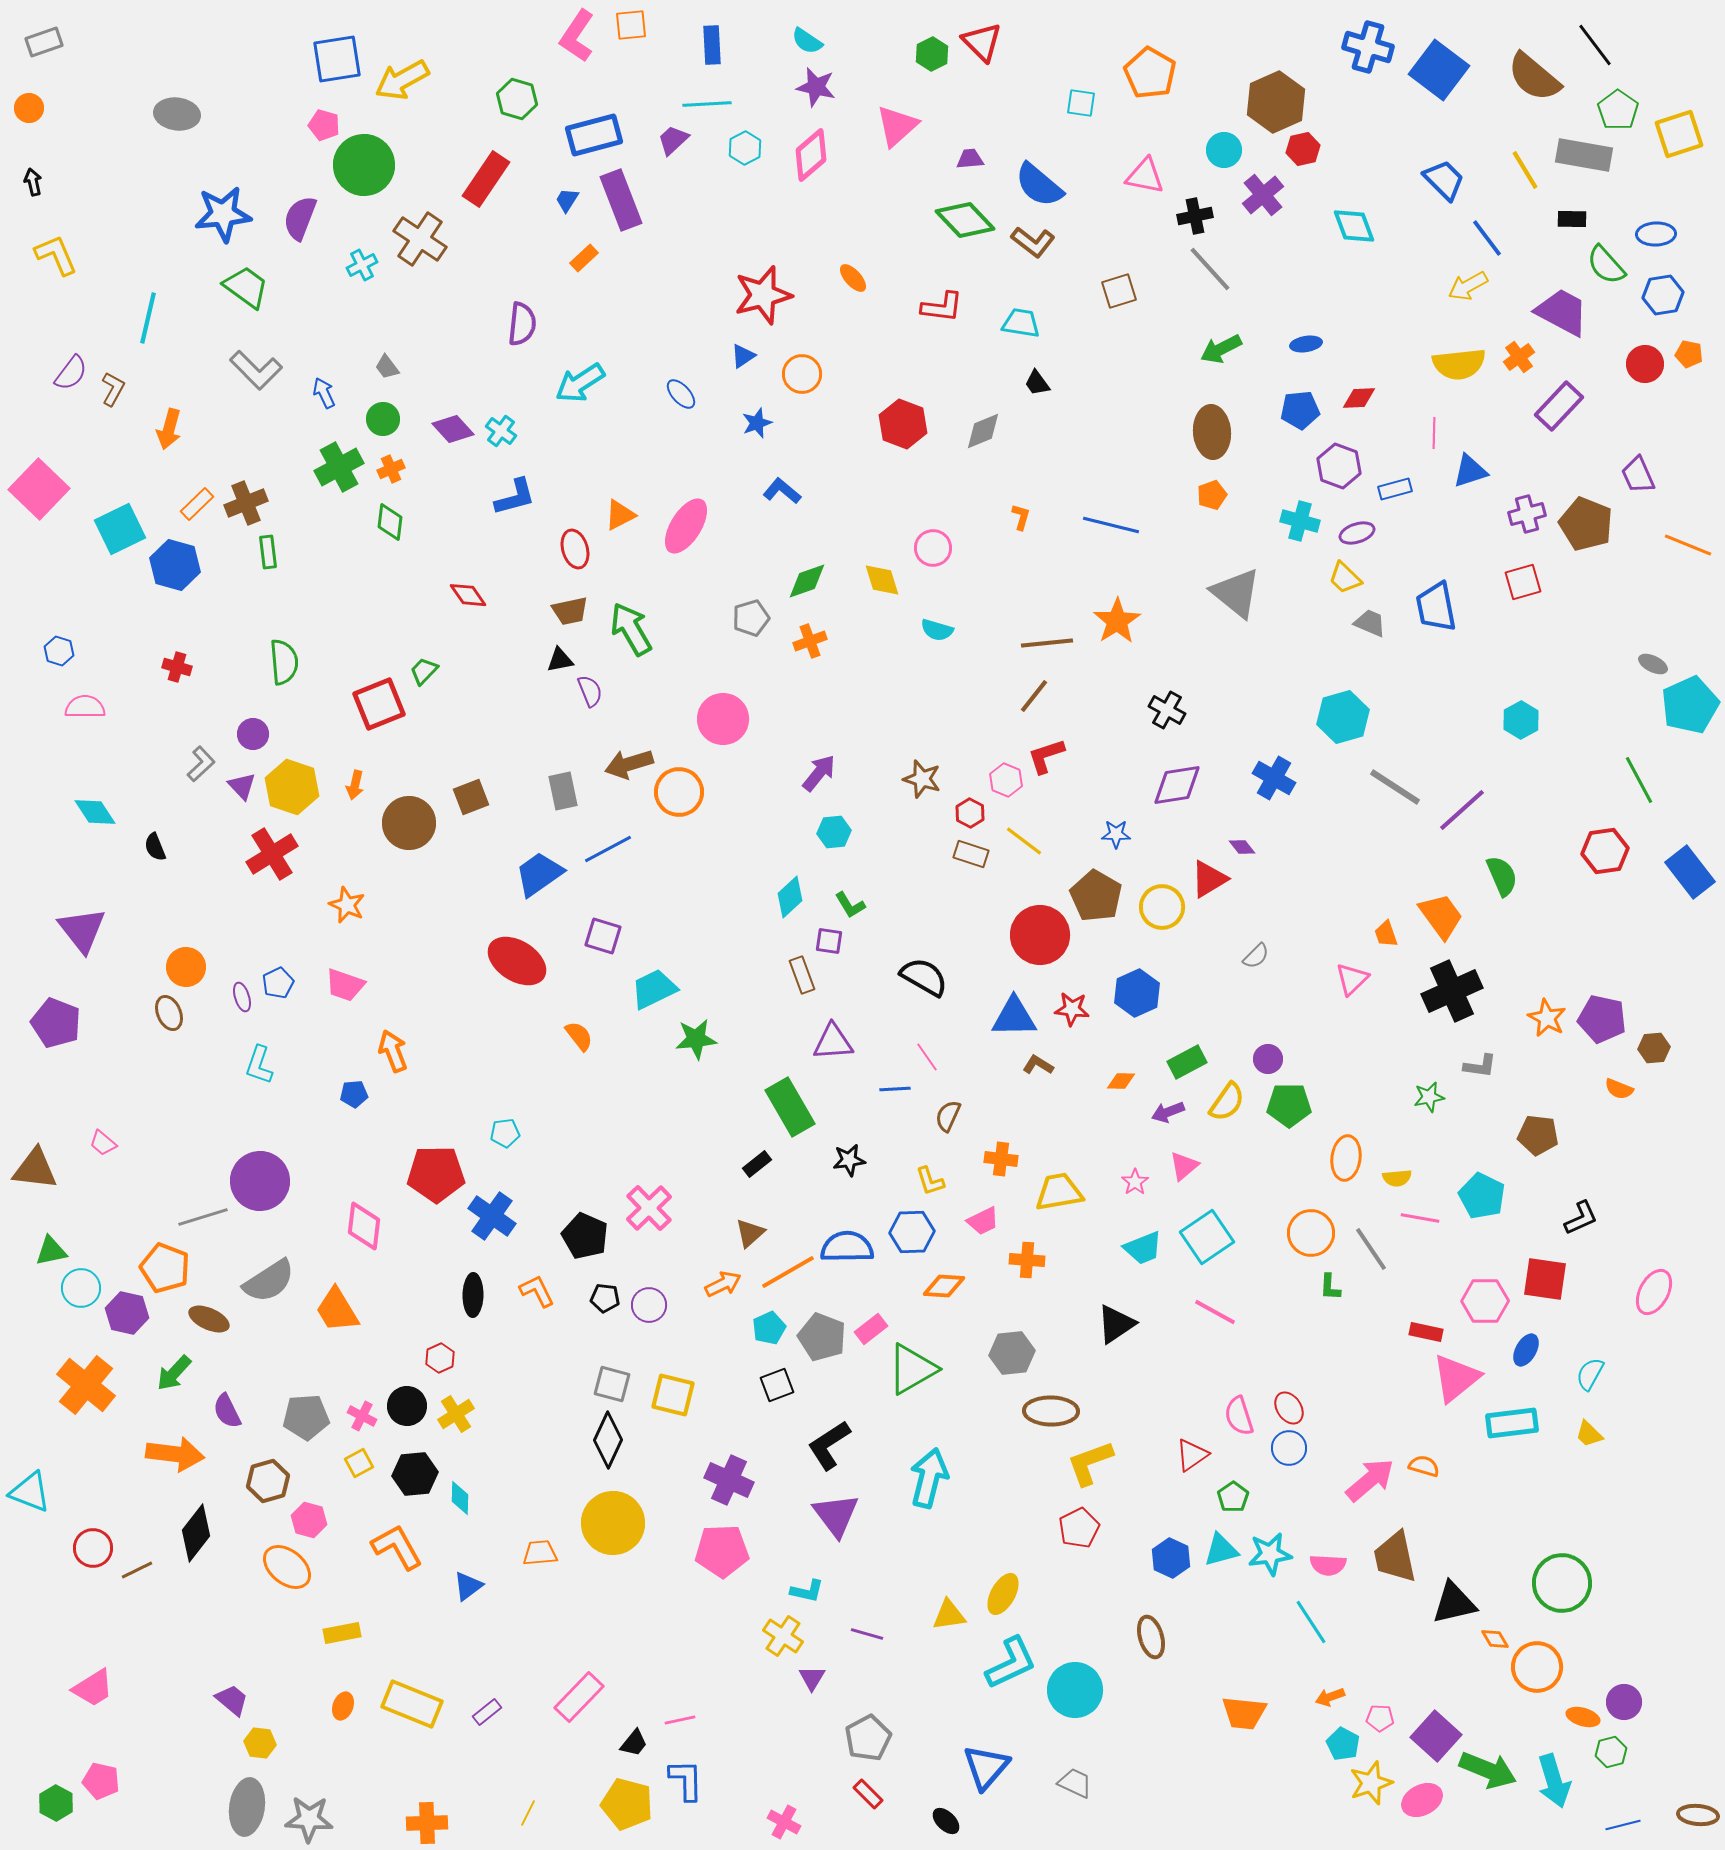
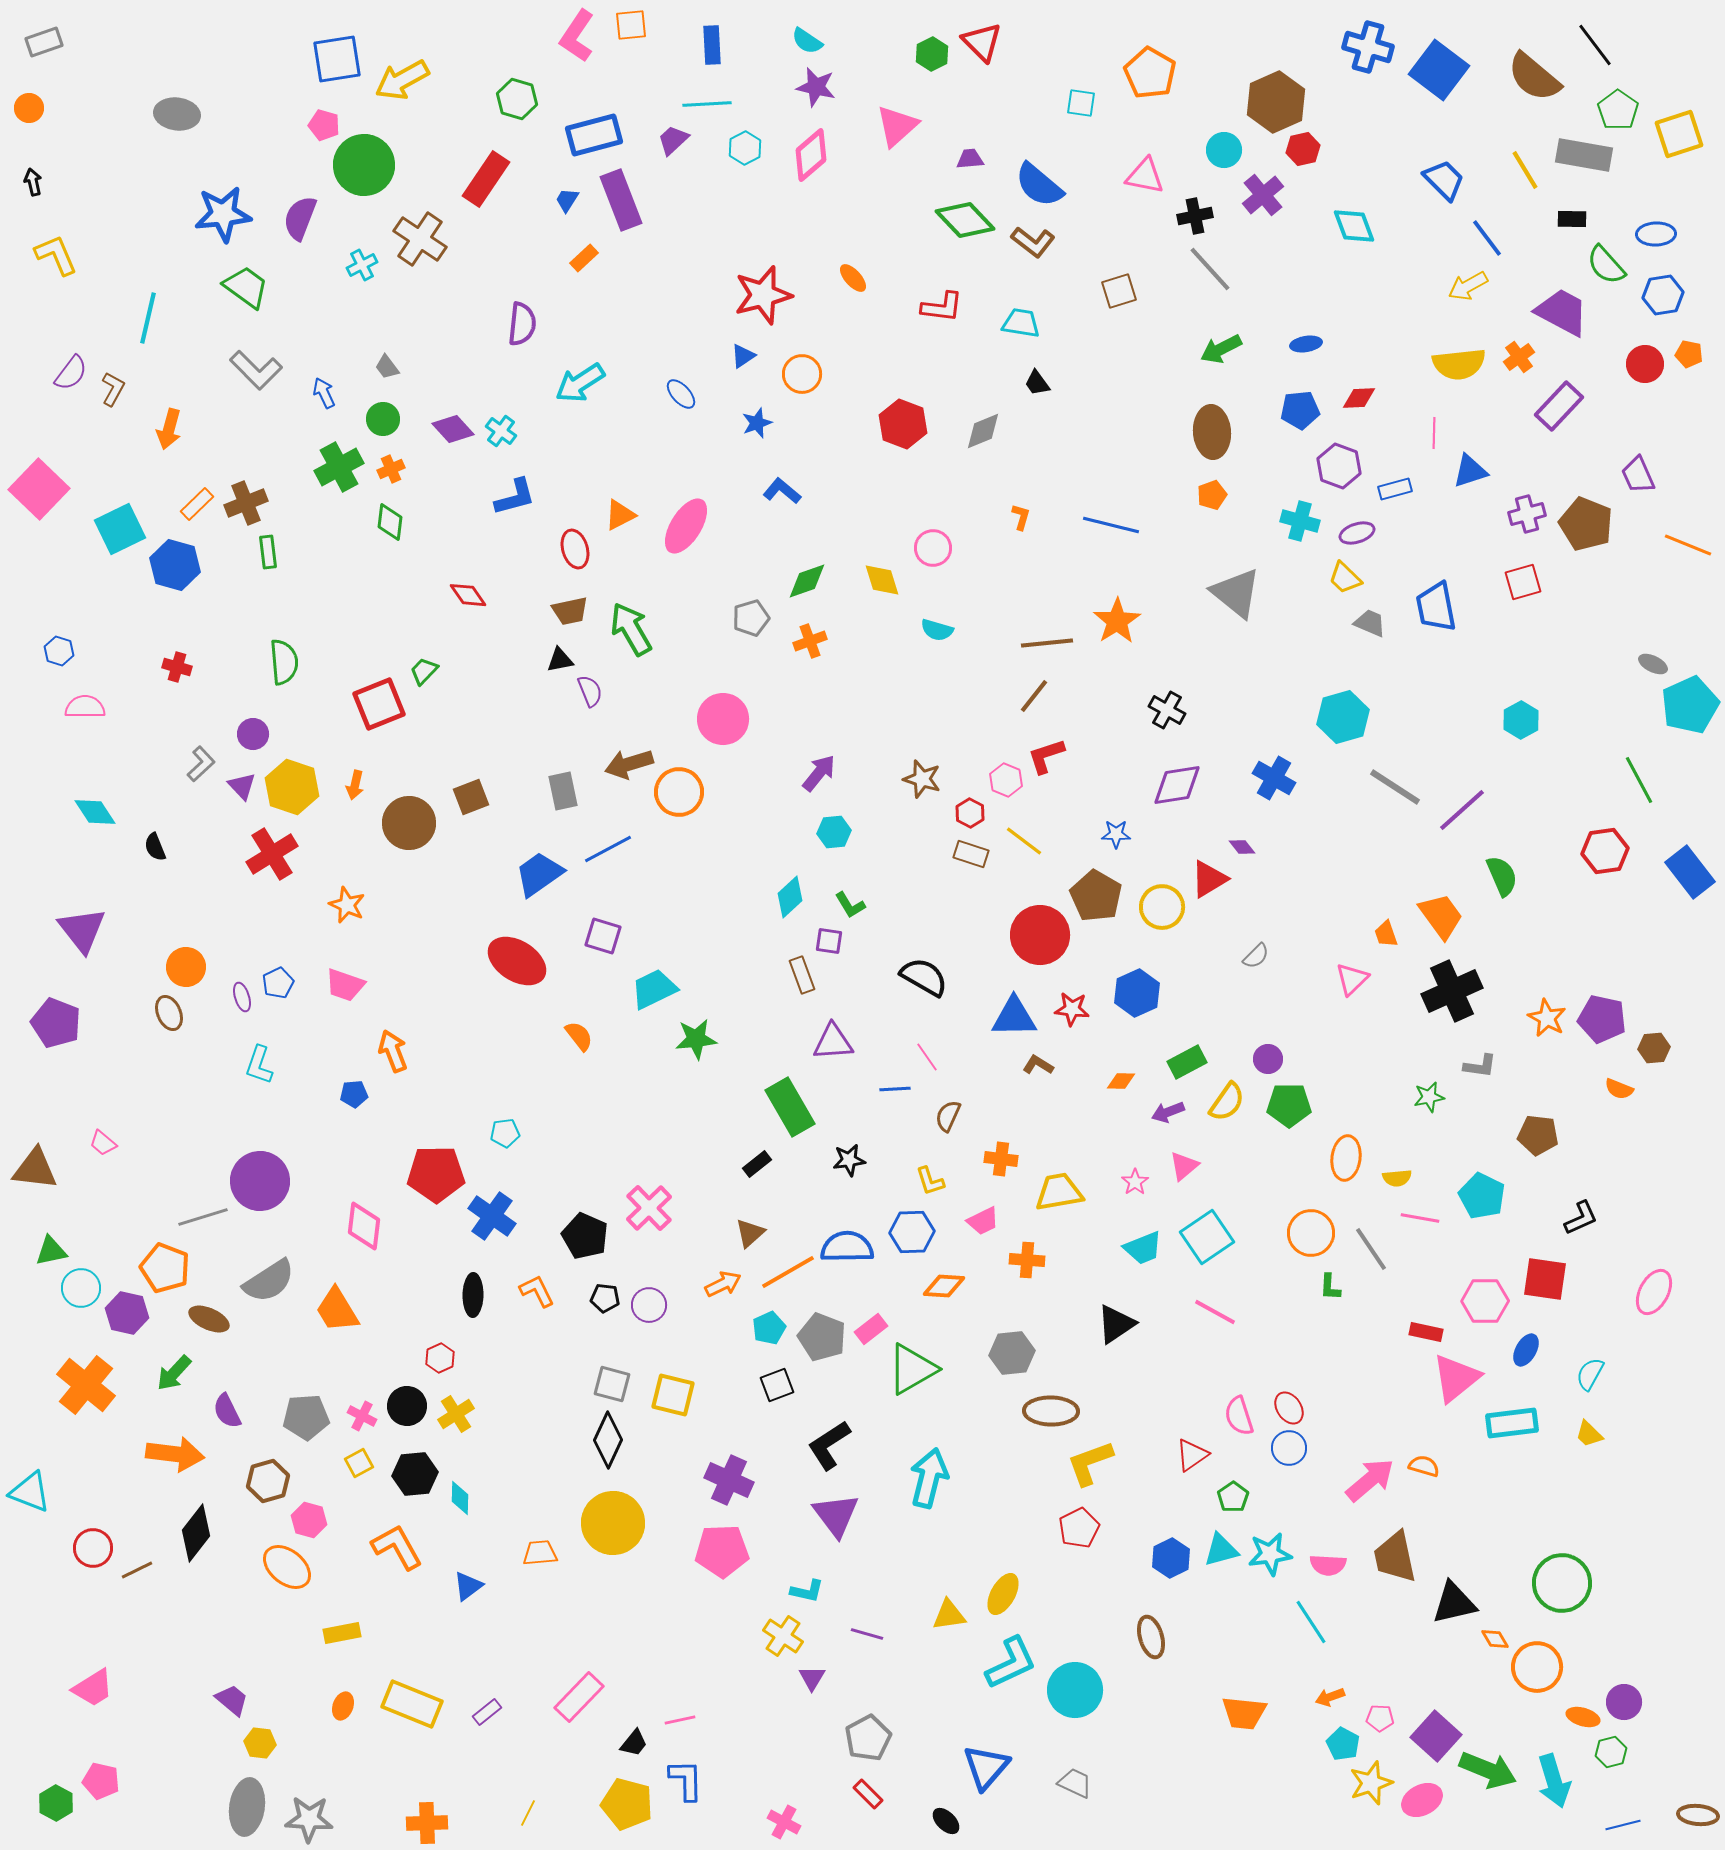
blue hexagon at (1171, 1558): rotated 9 degrees clockwise
